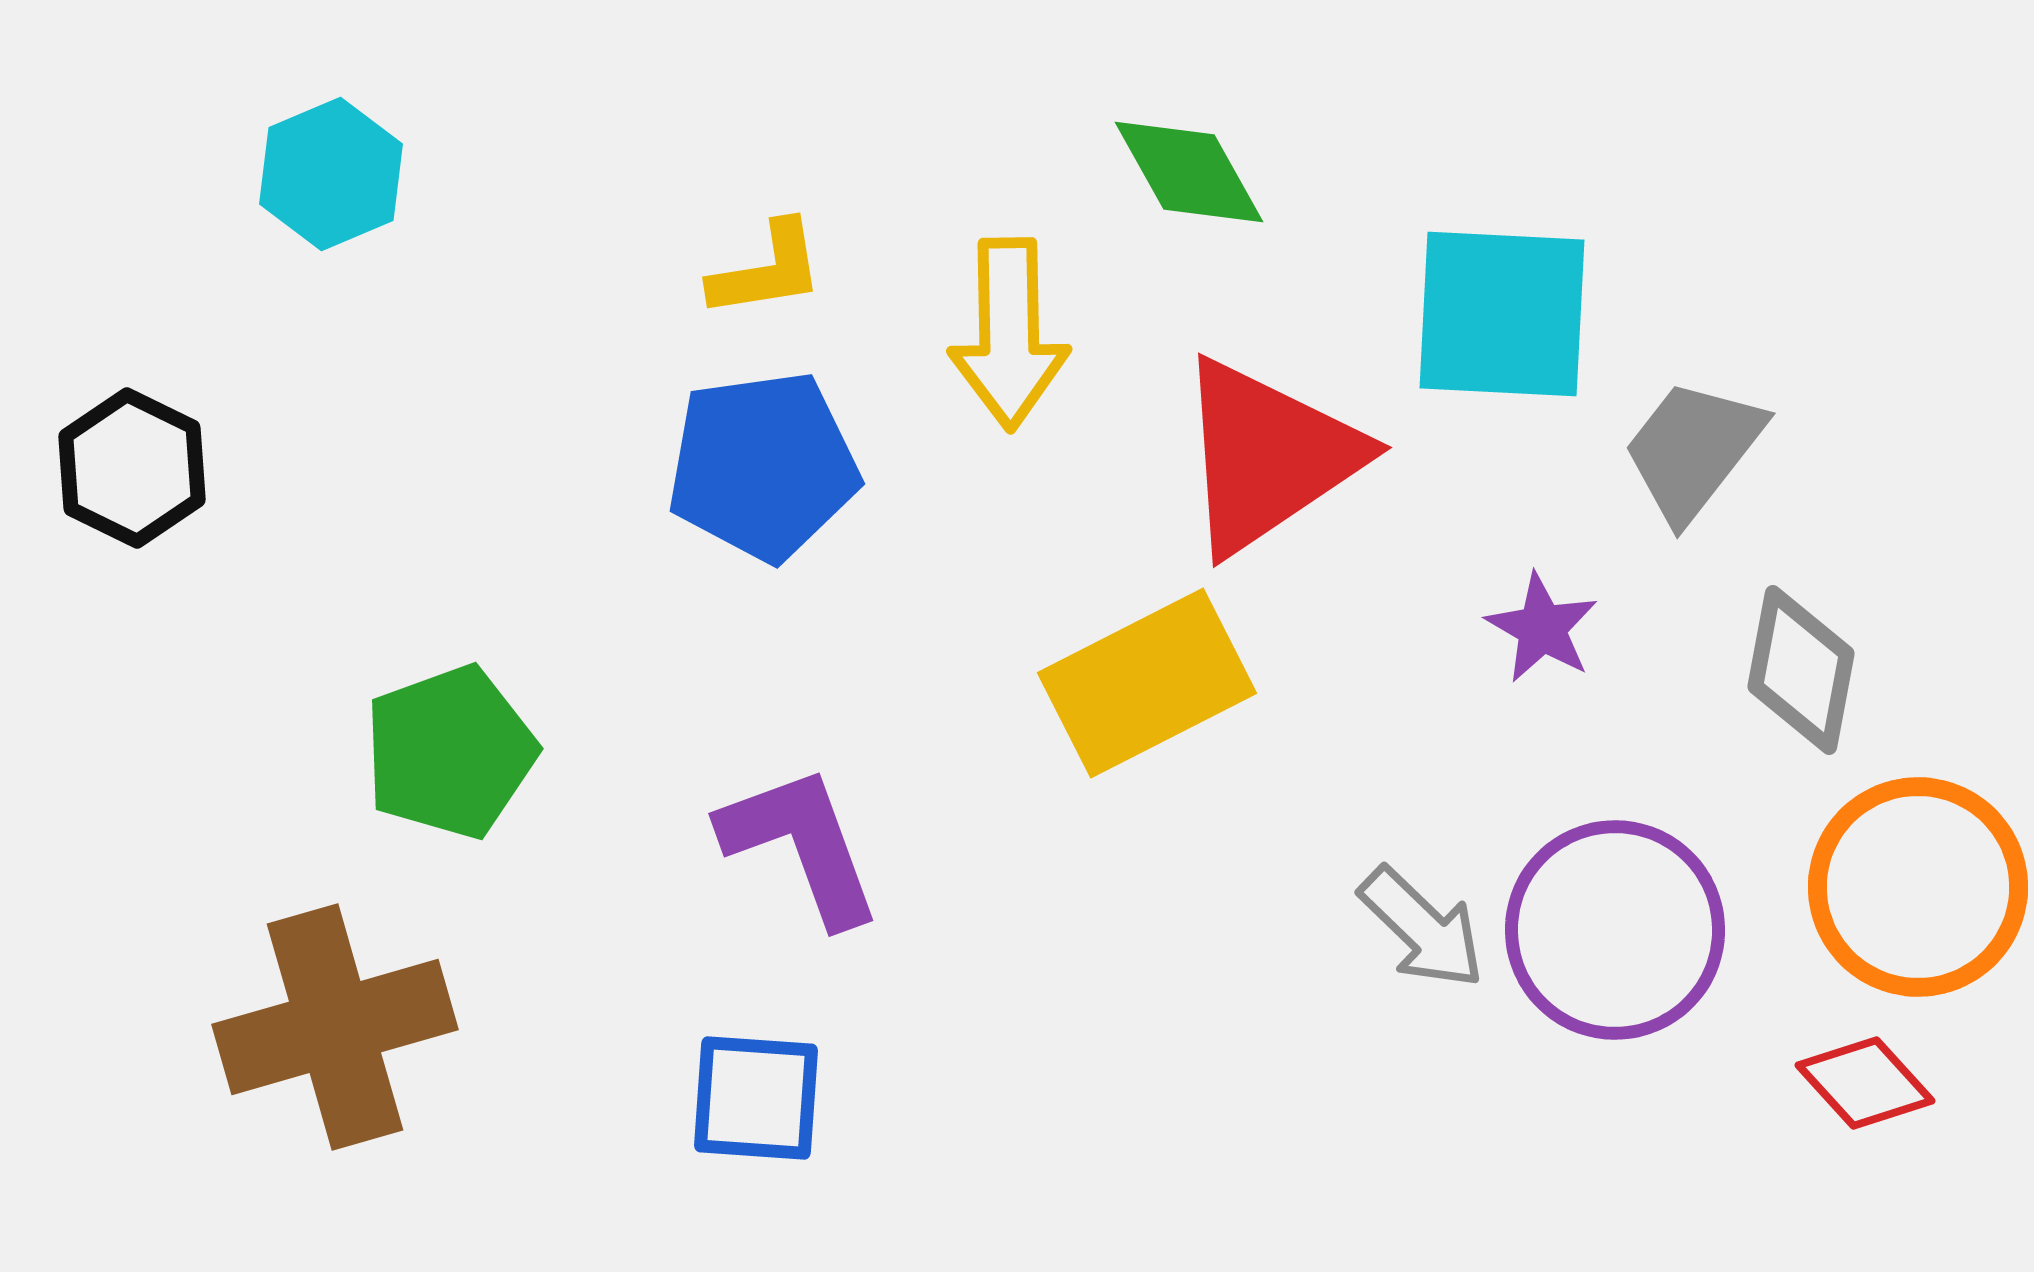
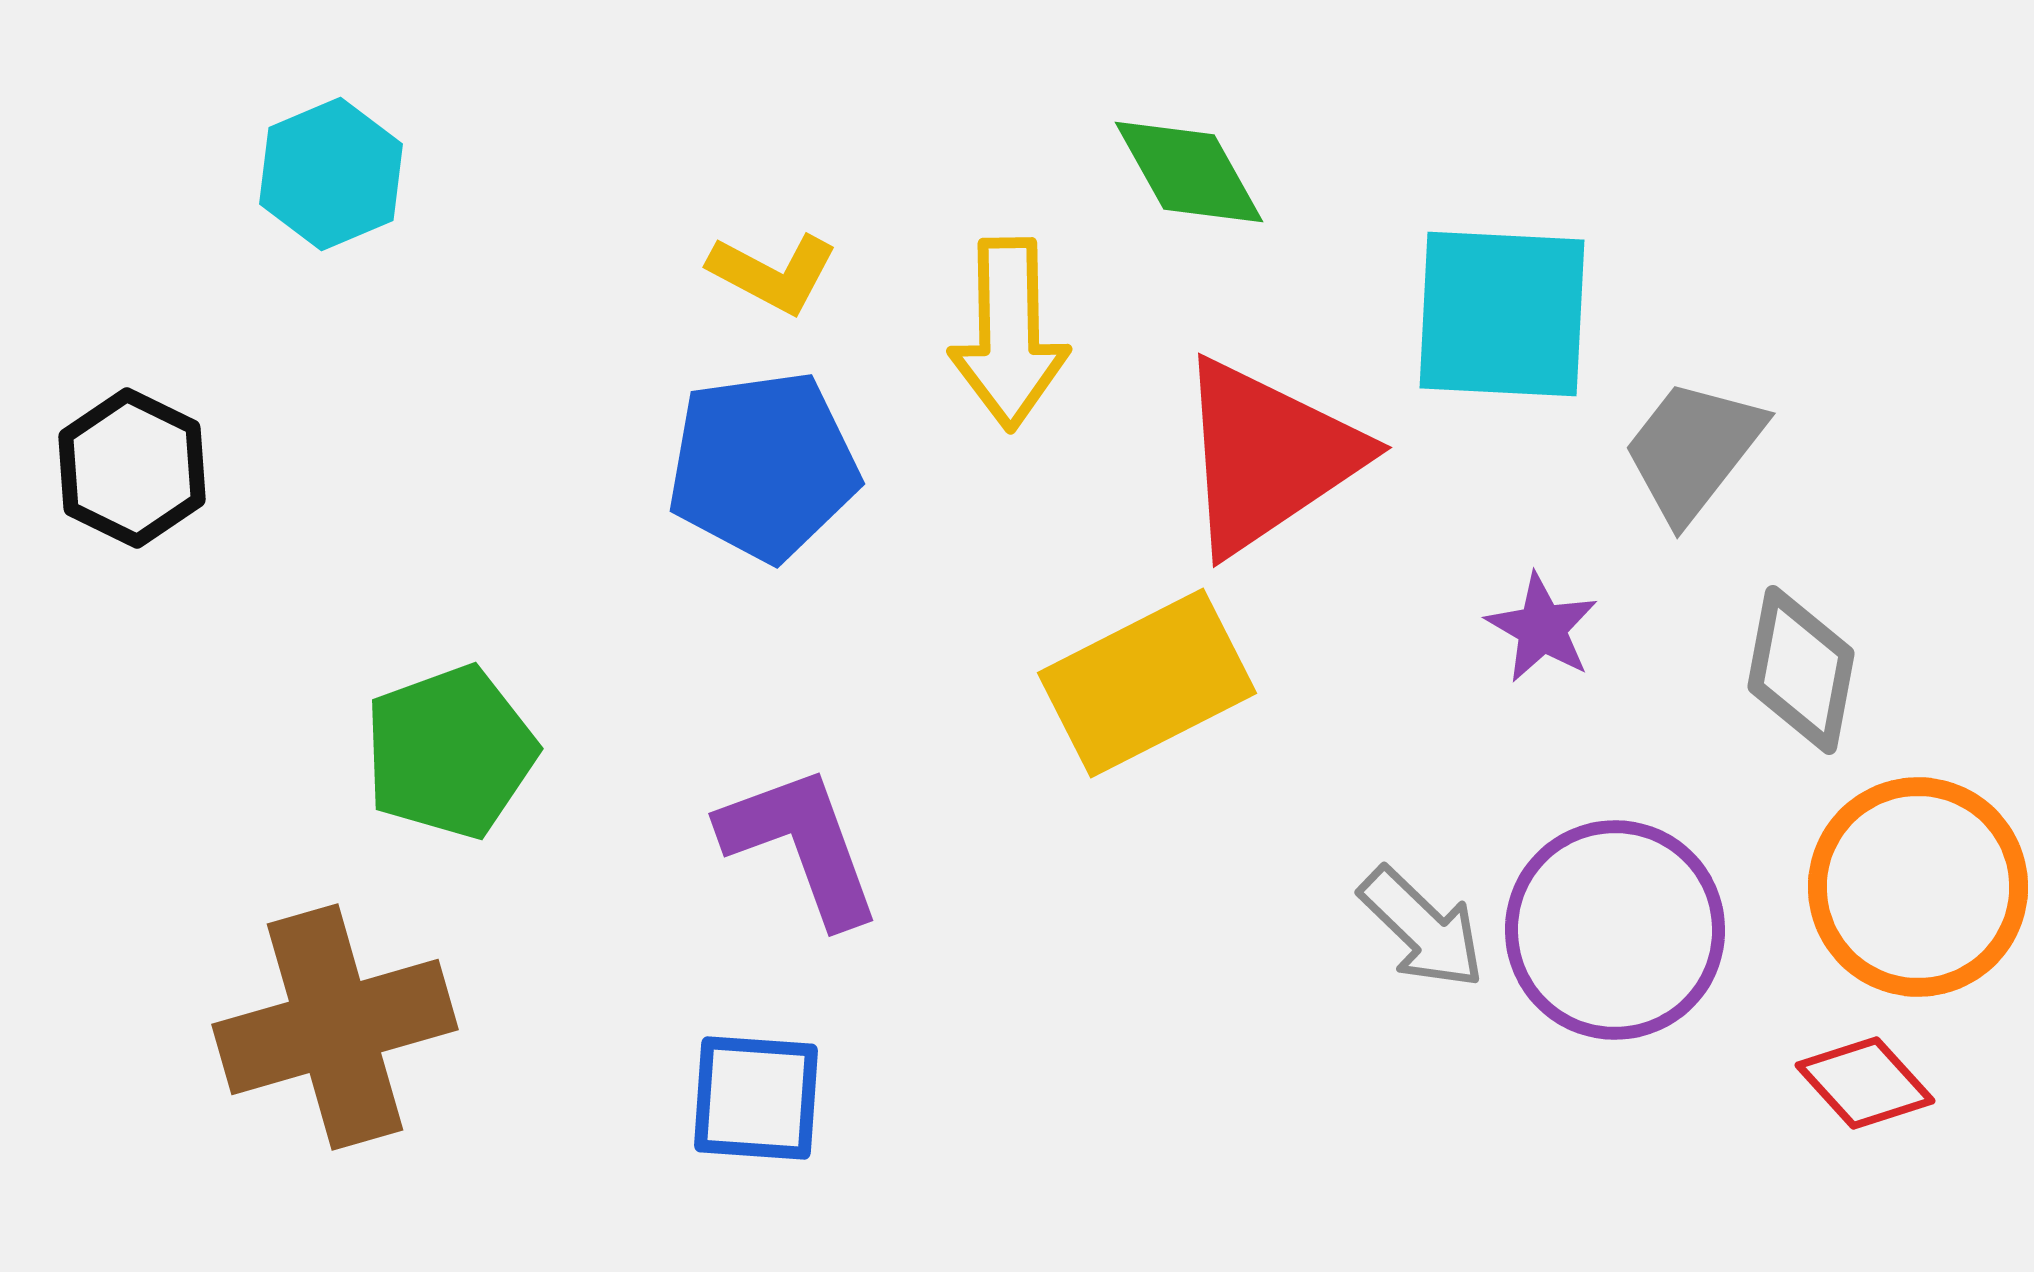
yellow L-shape: moved 6 px right, 3 px down; rotated 37 degrees clockwise
